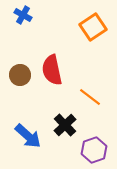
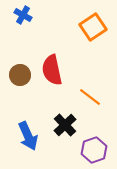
blue arrow: rotated 24 degrees clockwise
